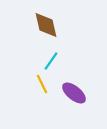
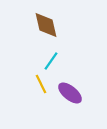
yellow line: moved 1 px left
purple ellipse: moved 4 px left
